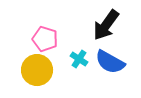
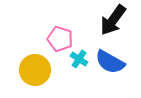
black arrow: moved 7 px right, 5 px up
pink pentagon: moved 15 px right
yellow circle: moved 2 px left
